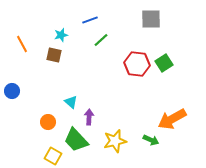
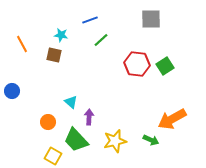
cyan star: rotated 24 degrees clockwise
green square: moved 1 px right, 3 px down
